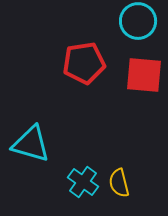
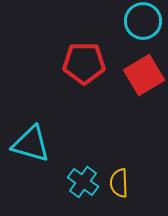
cyan circle: moved 5 px right
red pentagon: rotated 9 degrees clockwise
red square: rotated 36 degrees counterclockwise
yellow semicircle: rotated 12 degrees clockwise
